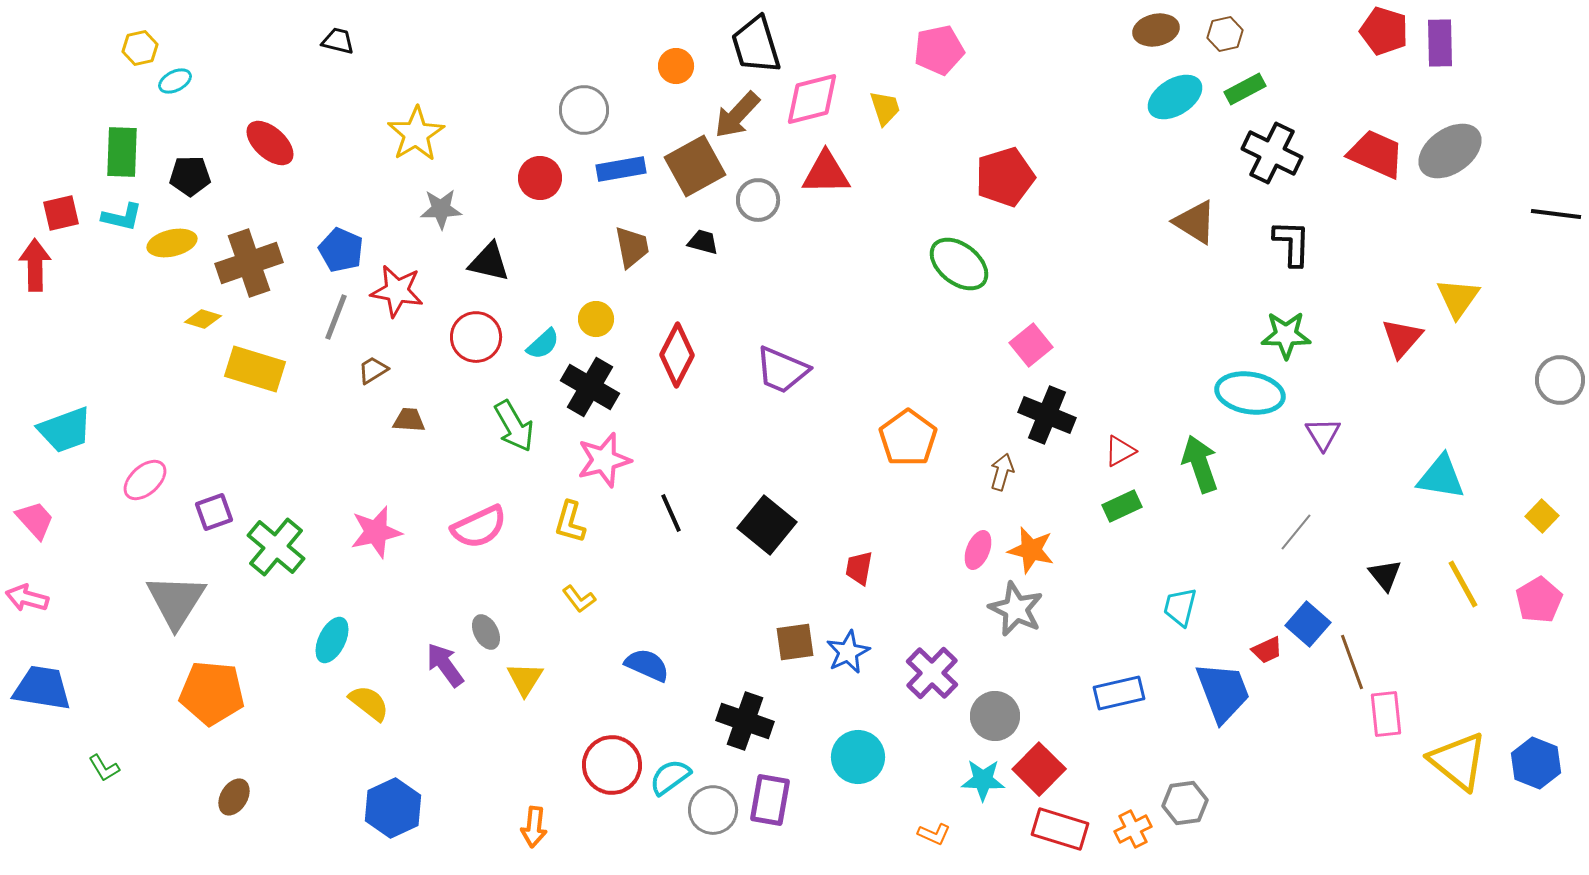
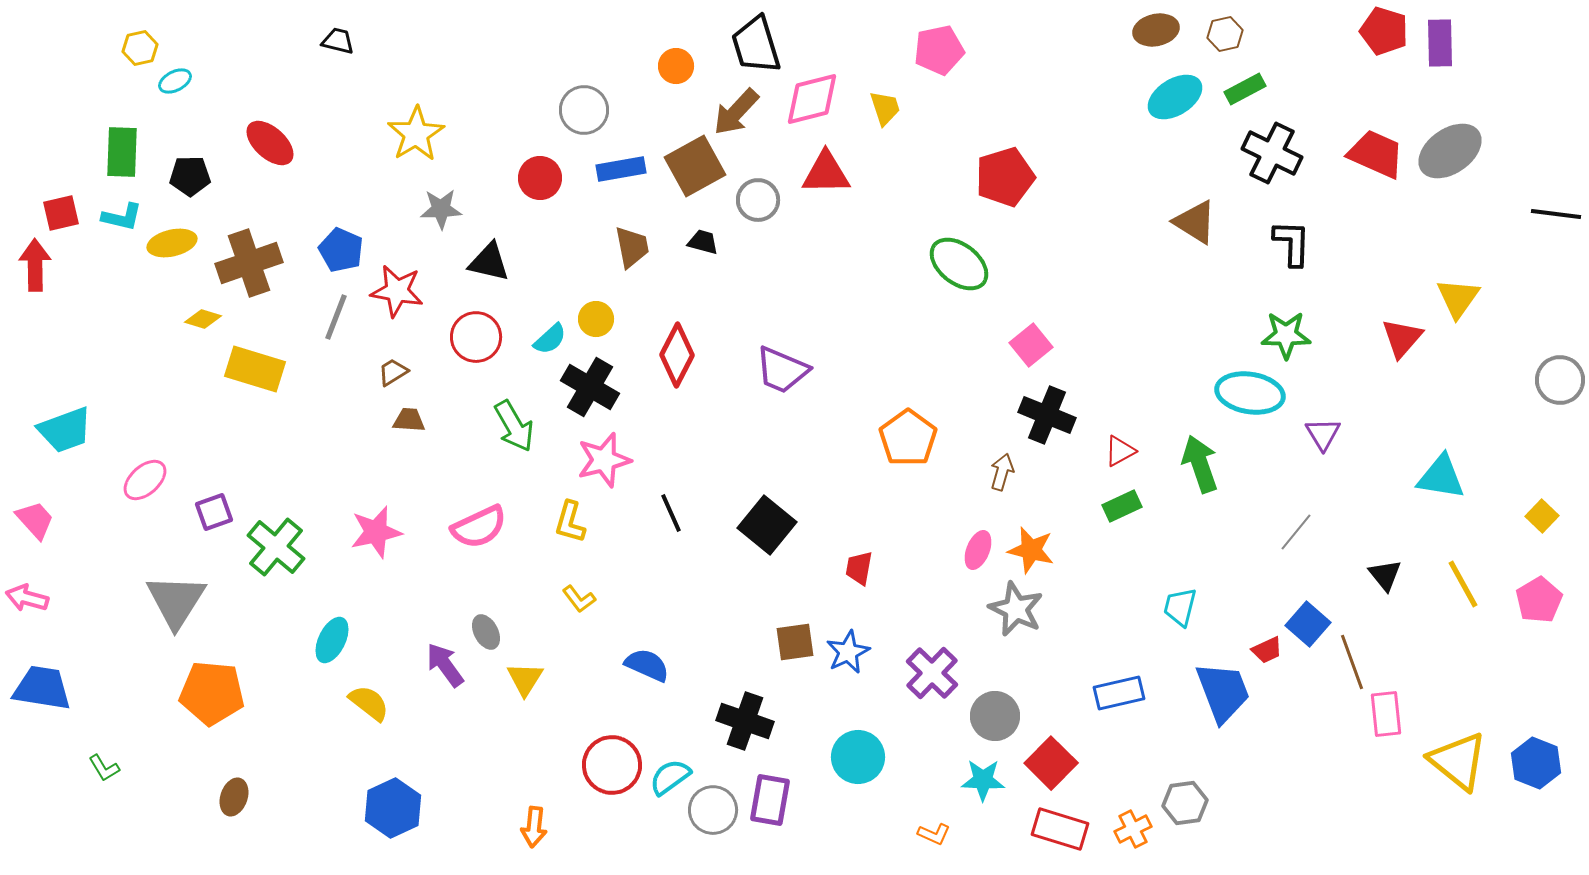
brown arrow at (737, 115): moved 1 px left, 3 px up
cyan semicircle at (543, 344): moved 7 px right, 5 px up
brown trapezoid at (373, 370): moved 20 px right, 2 px down
red square at (1039, 769): moved 12 px right, 6 px up
brown ellipse at (234, 797): rotated 12 degrees counterclockwise
